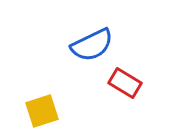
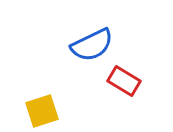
red rectangle: moved 1 px left, 2 px up
